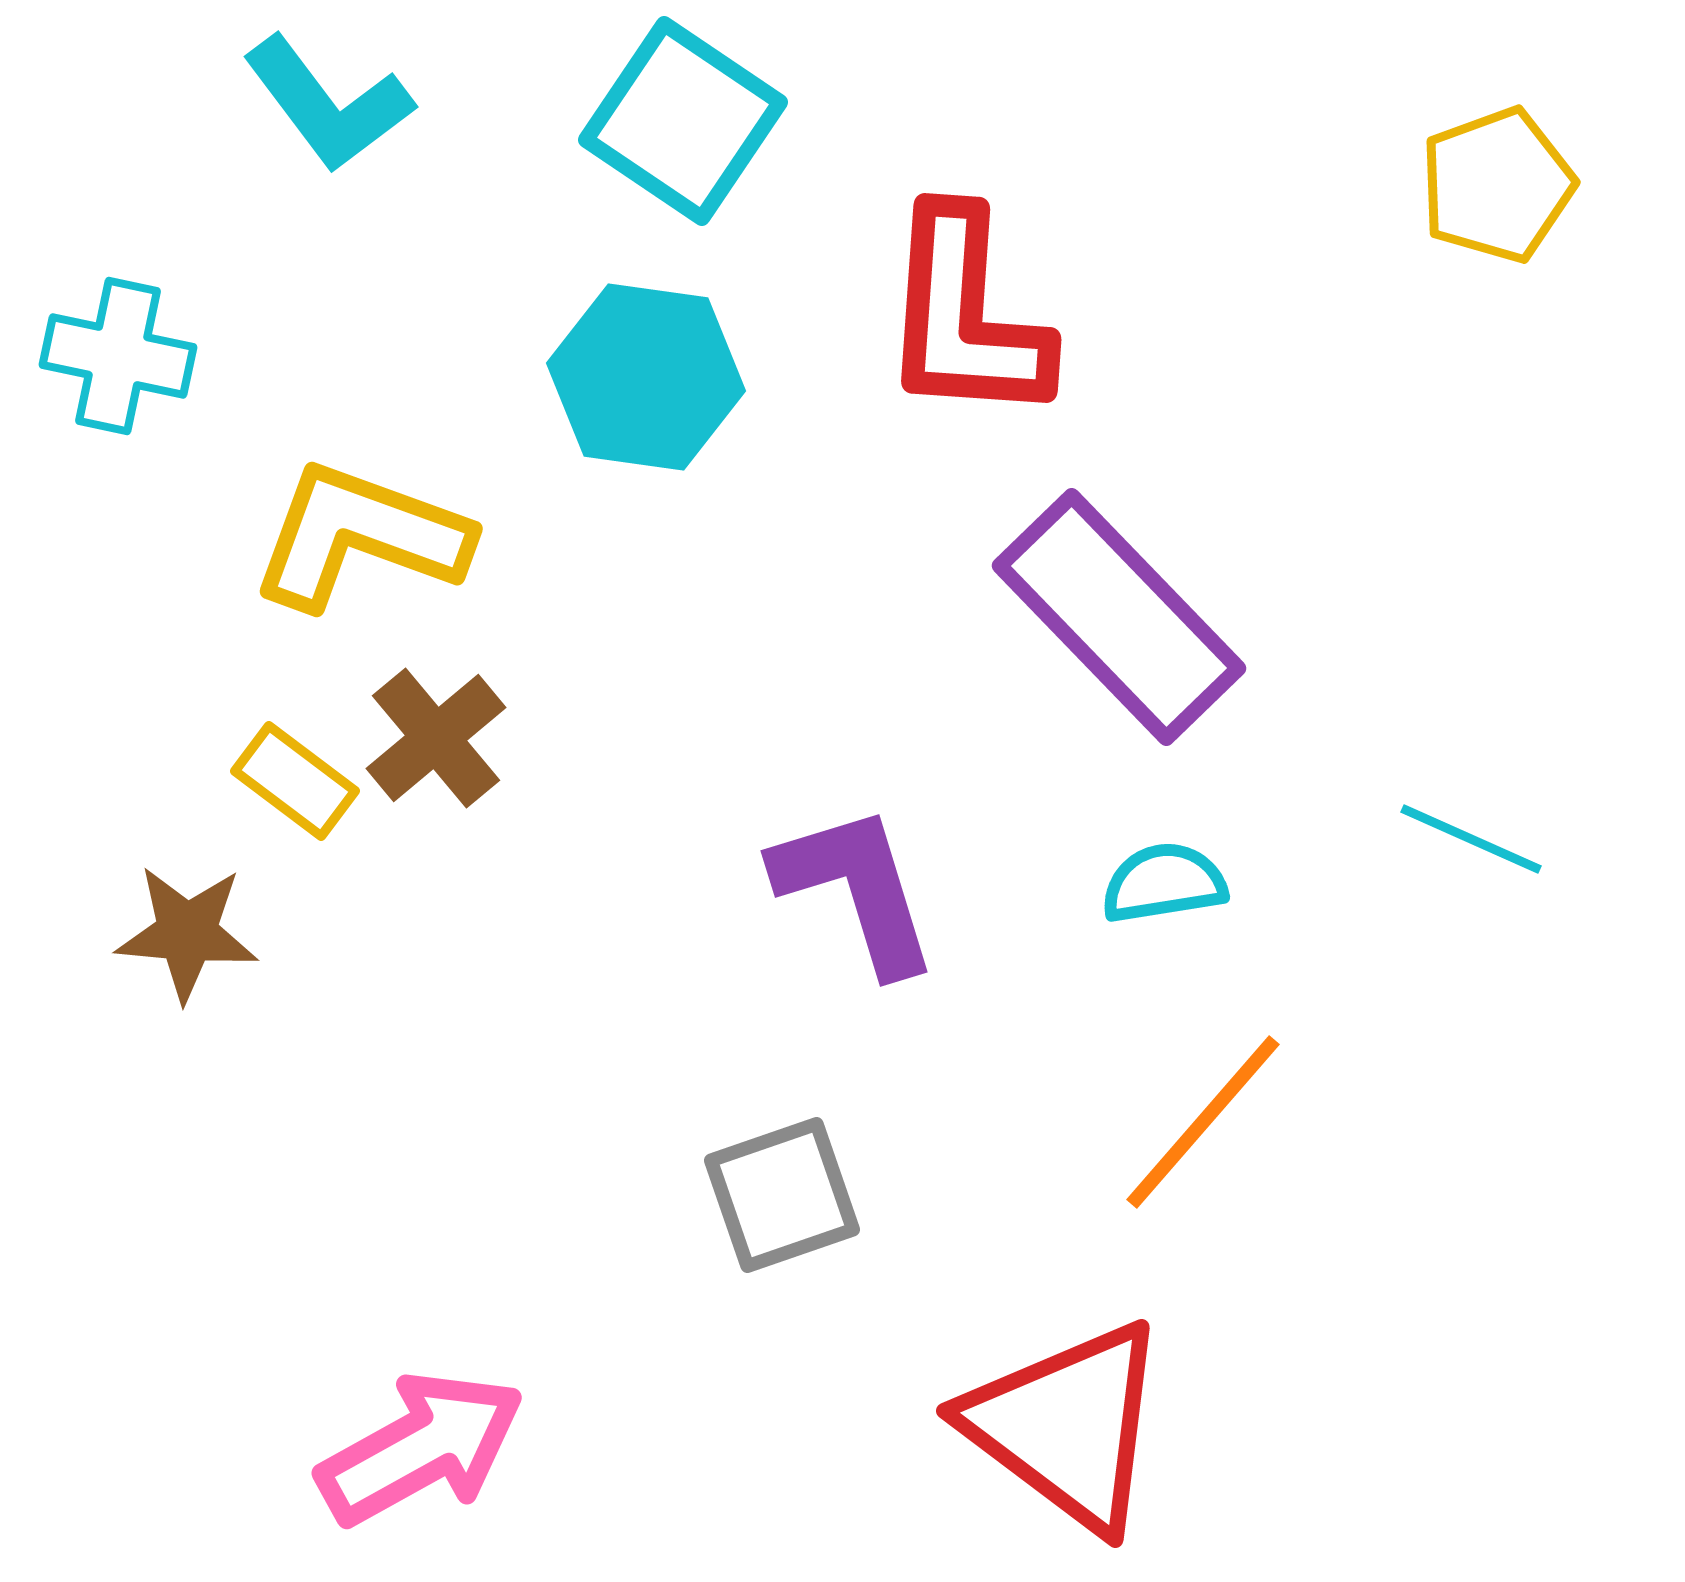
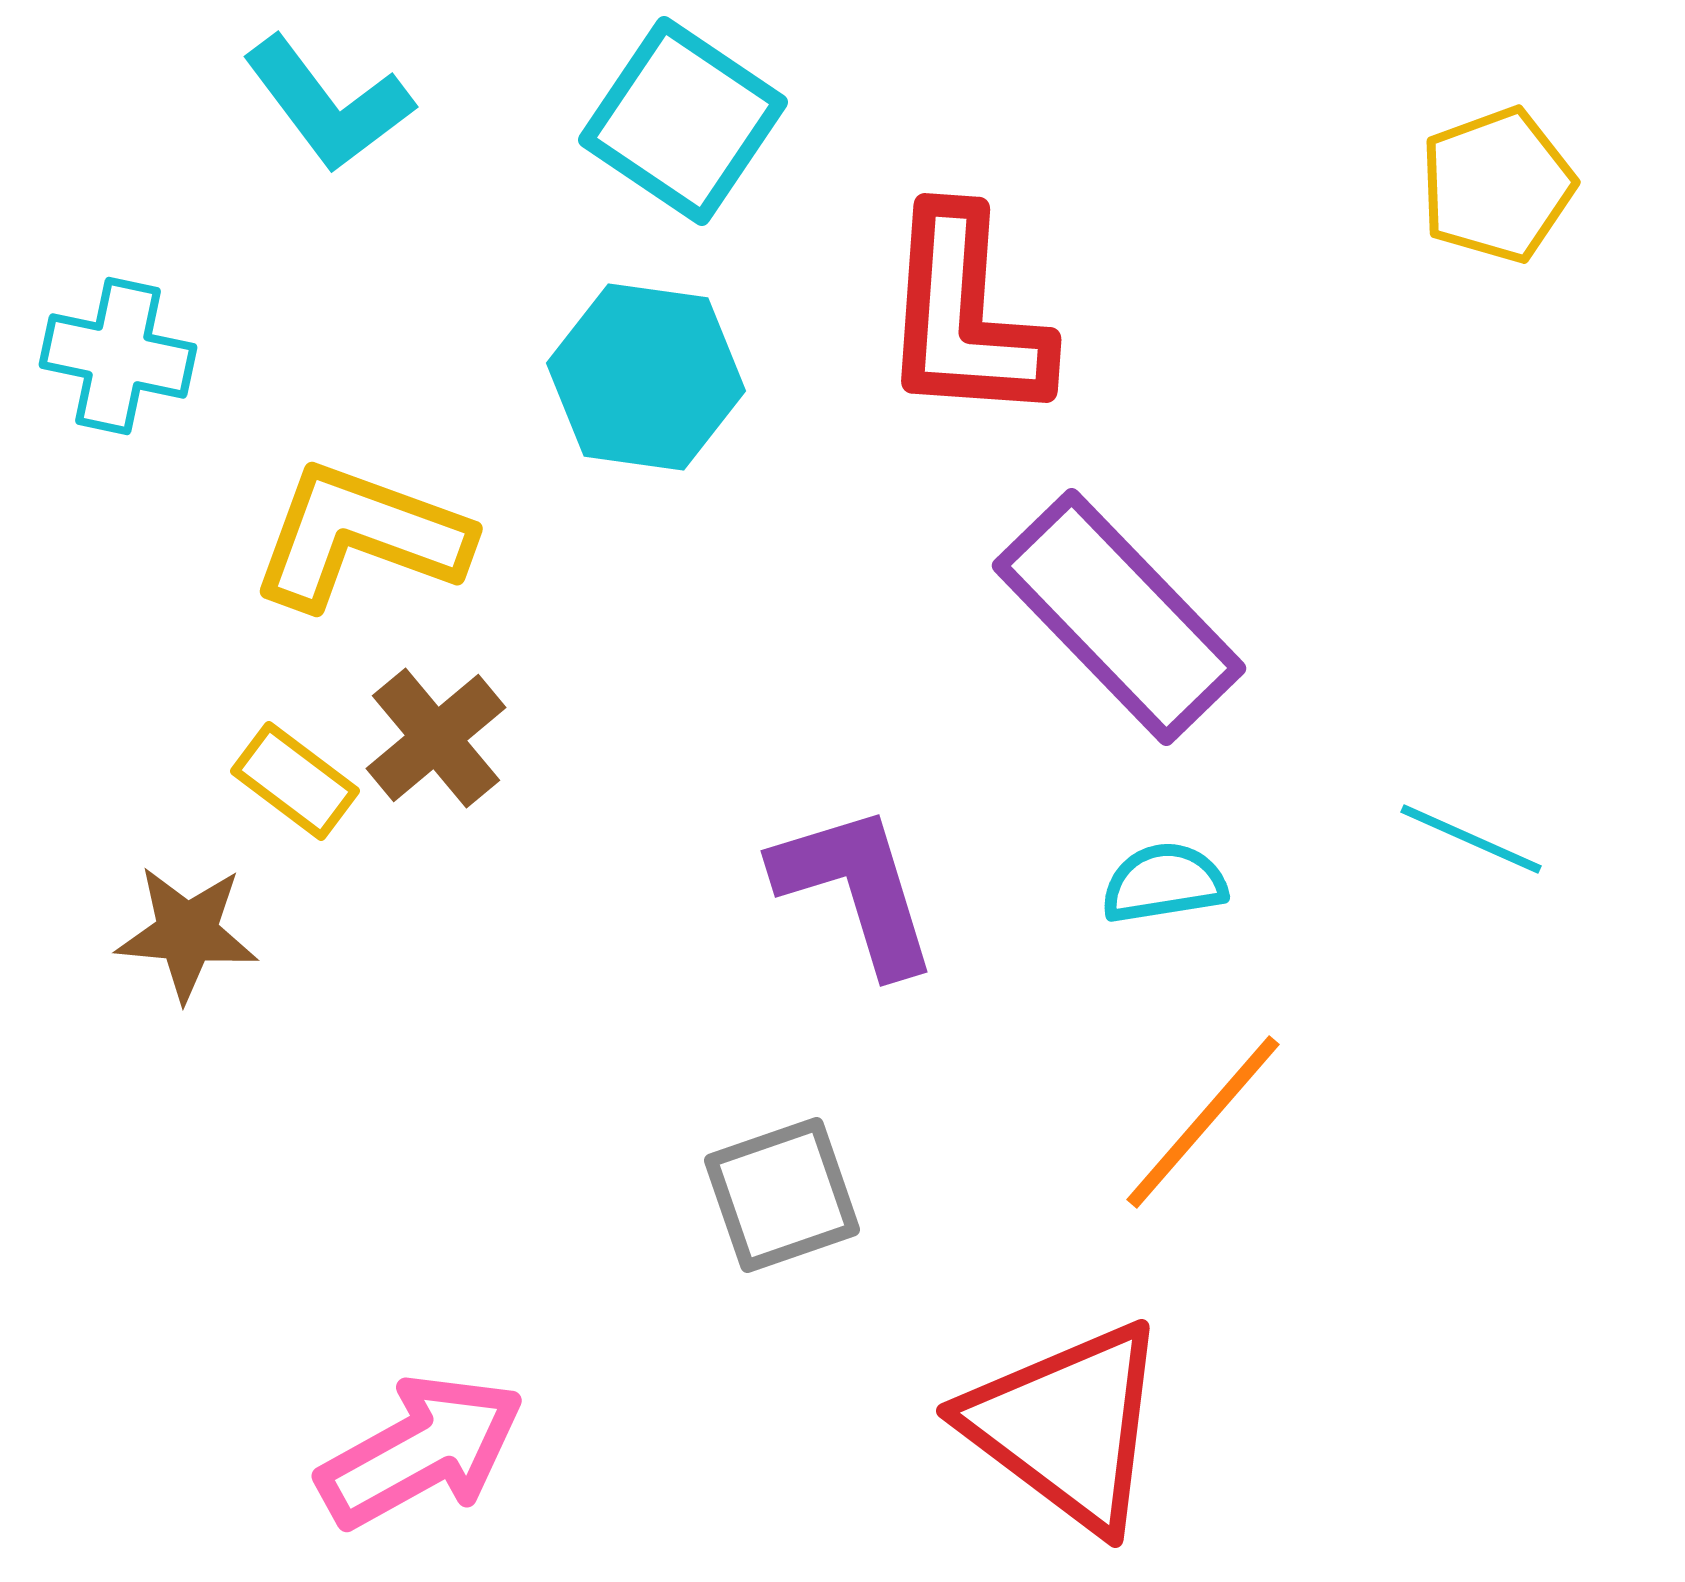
pink arrow: moved 3 px down
